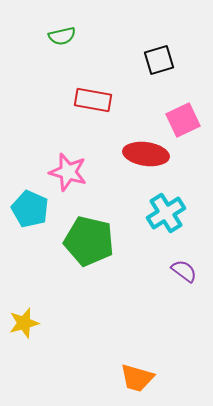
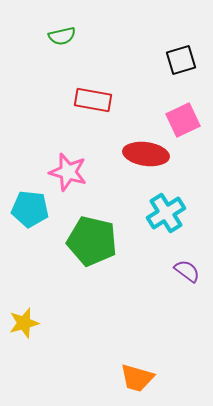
black square: moved 22 px right
cyan pentagon: rotated 18 degrees counterclockwise
green pentagon: moved 3 px right
purple semicircle: moved 3 px right
